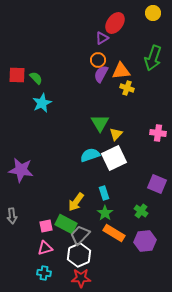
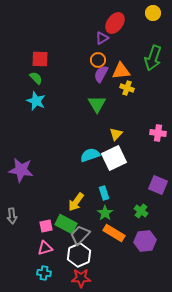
red square: moved 23 px right, 16 px up
cyan star: moved 6 px left, 2 px up; rotated 24 degrees counterclockwise
green triangle: moved 3 px left, 19 px up
purple square: moved 1 px right, 1 px down
